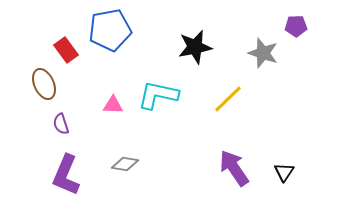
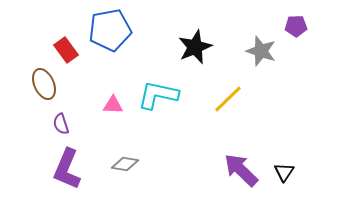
black star: rotated 12 degrees counterclockwise
gray star: moved 2 px left, 2 px up
purple arrow: moved 7 px right, 2 px down; rotated 12 degrees counterclockwise
purple L-shape: moved 1 px right, 6 px up
